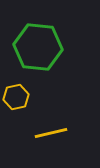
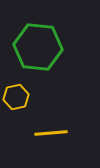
yellow line: rotated 8 degrees clockwise
